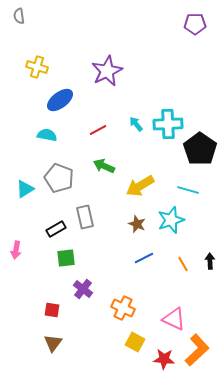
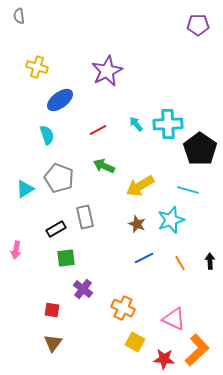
purple pentagon: moved 3 px right, 1 px down
cyan semicircle: rotated 60 degrees clockwise
orange line: moved 3 px left, 1 px up
